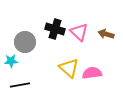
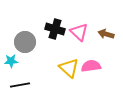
pink semicircle: moved 1 px left, 7 px up
